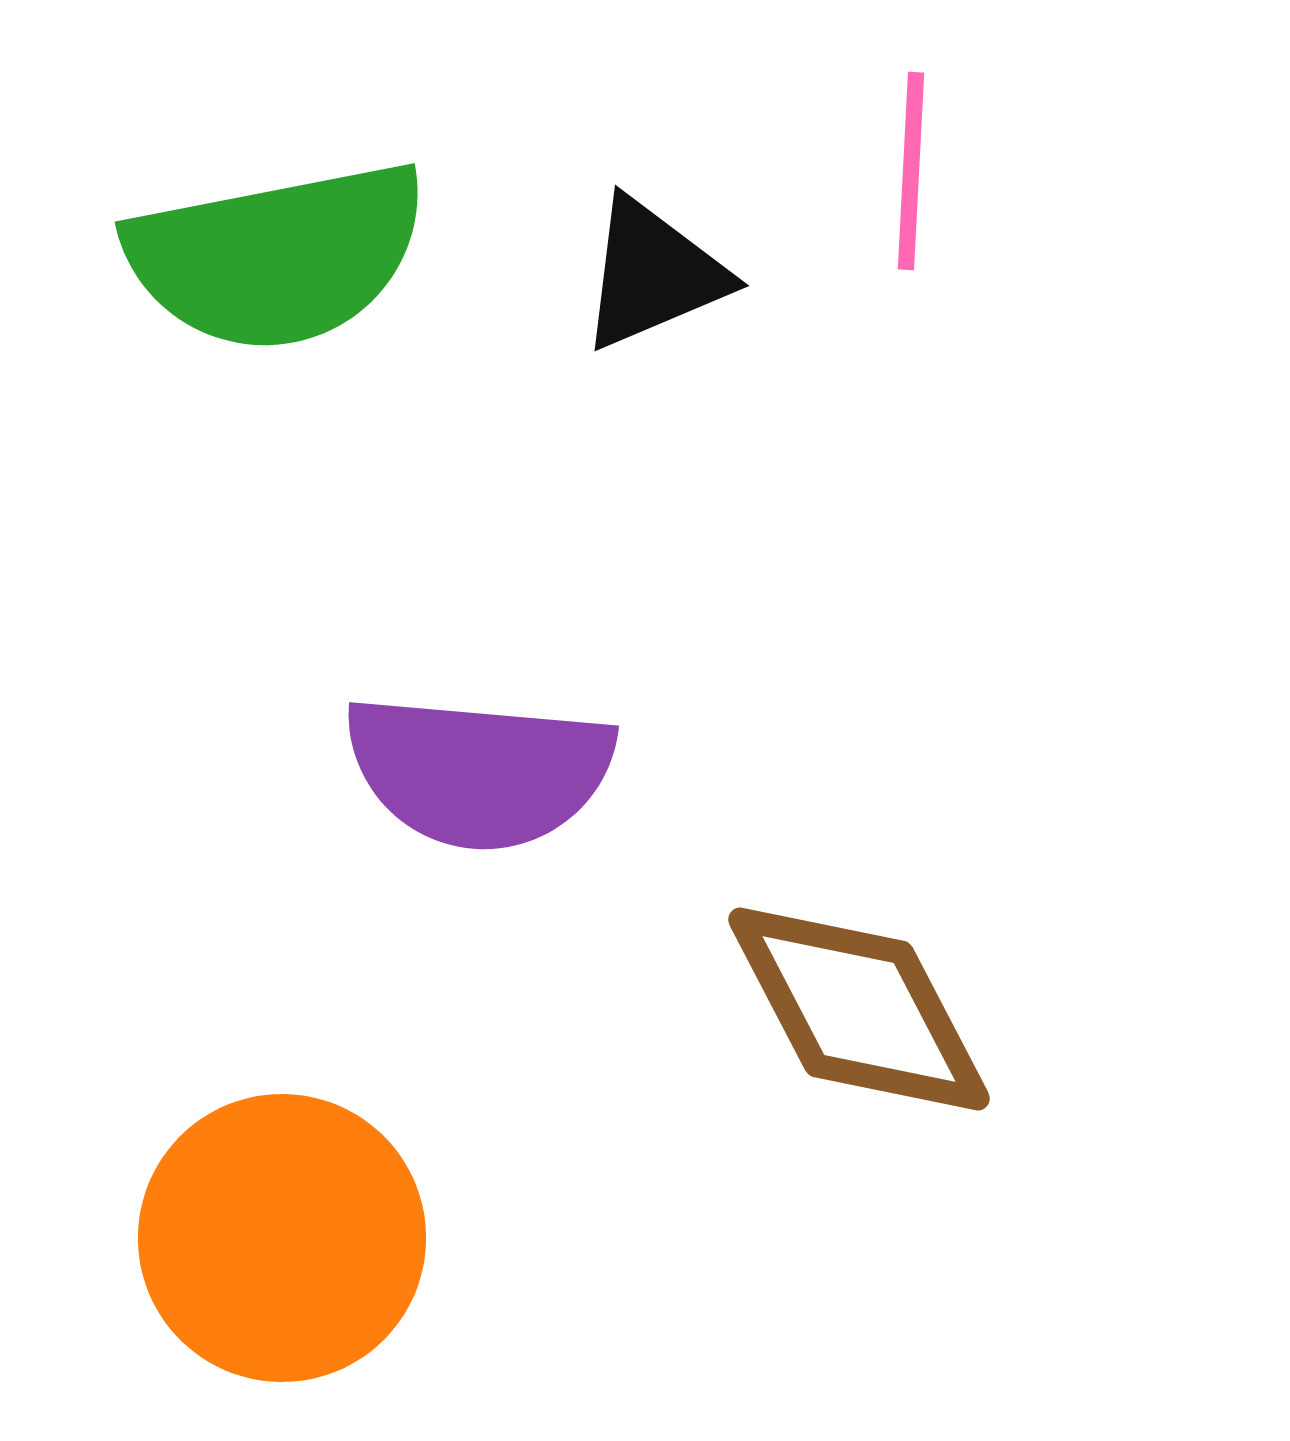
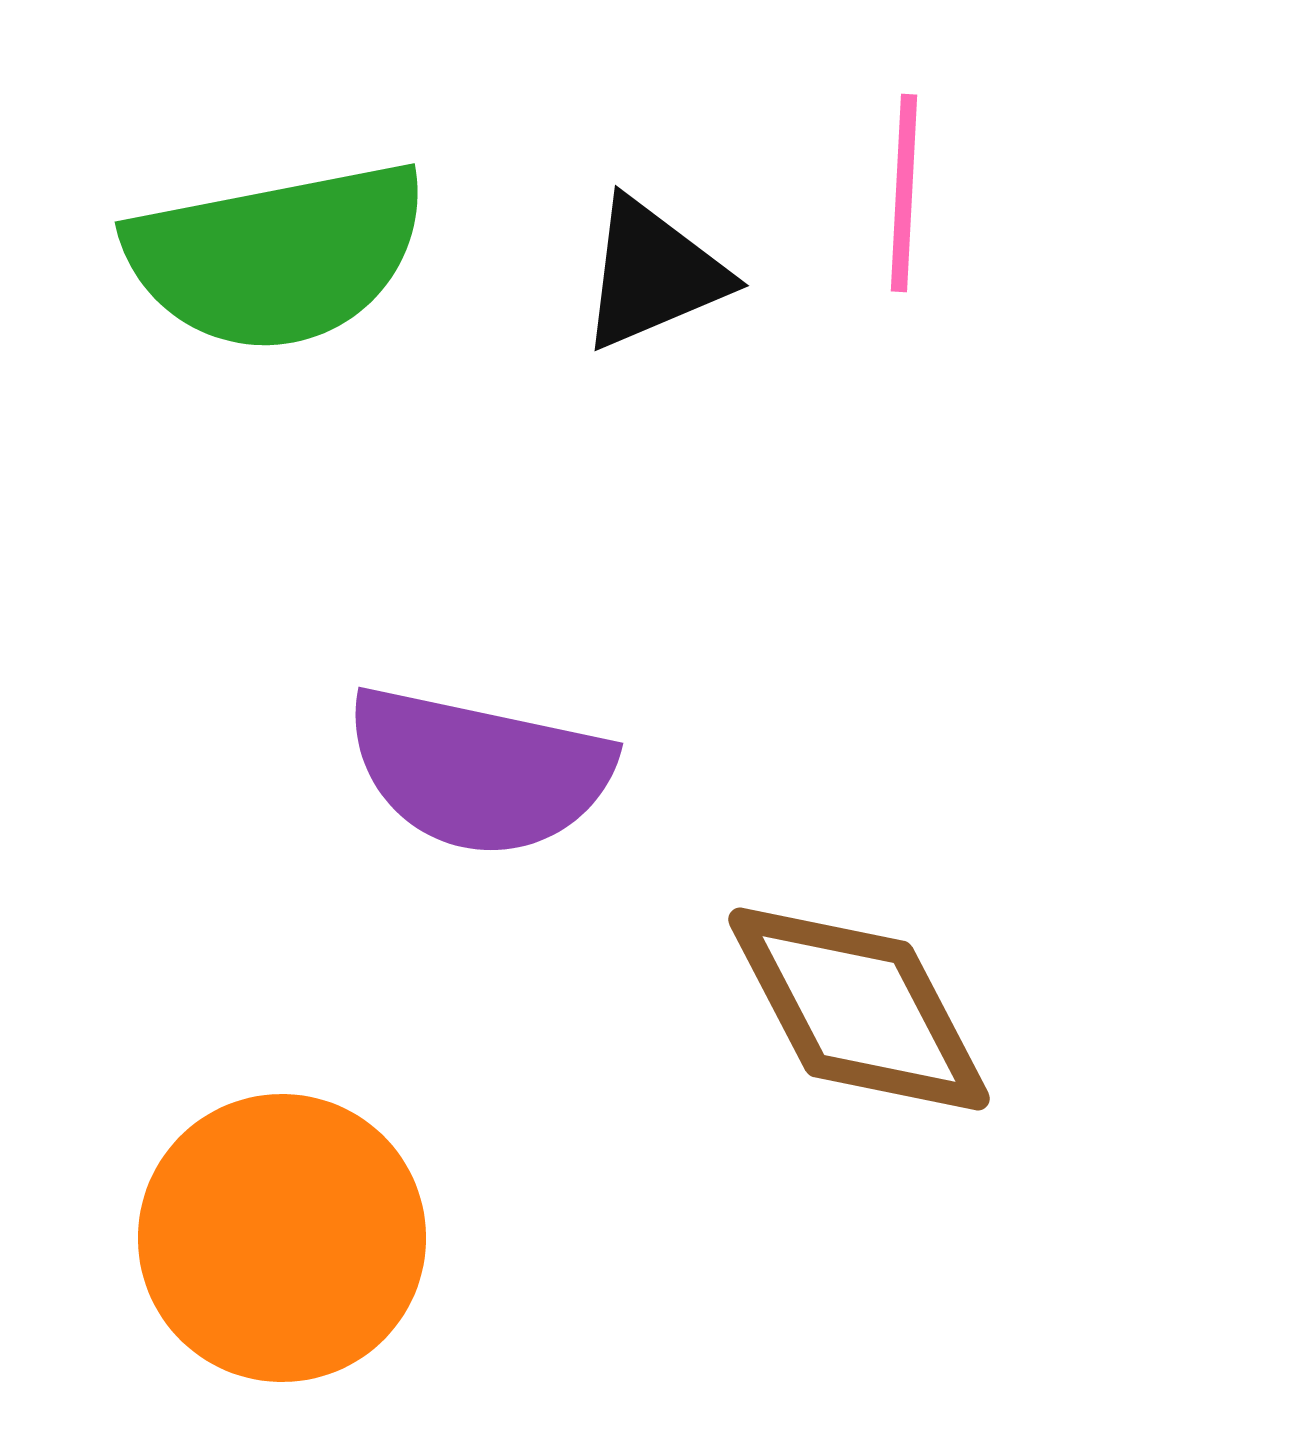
pink line: moved 7 px left, 22 px down
purple semicircle: rotated 7 degrees clockwise
